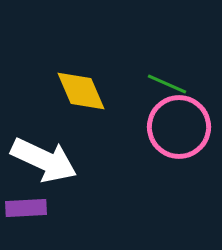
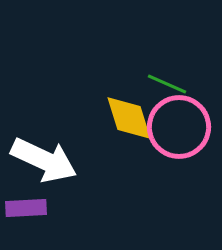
yellow diamond: moved 48 px right, 27 px down; rotated 6 degrees clockwise
